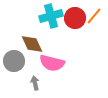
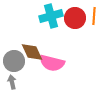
orange line: rotated 36 degrees counterclockwise
brown diamond: moved 8 px down
gray arrow: moved 23 px left, 1 px up
